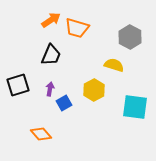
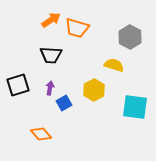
black trapezoid: rotated 70 degrees clockwise
purple arrow: moved 1 px up
